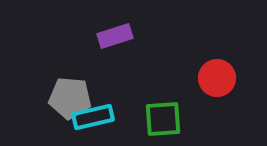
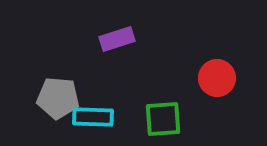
purple rectangle: moved 2 px right, 3 px down
gray pentagon: moved 12 px left
cyan rectangle: rotated 15 degrees clockwise
